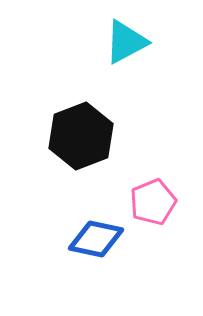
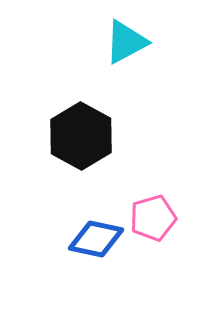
black hexagon: rotated 10 degrees counterclockwise
pink pentagon: moved 16 px down; rotated 6 degrees clockwise
